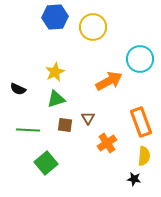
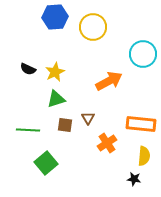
cyan circle: moved 3 px right, 5 px up
black semicircle: moved 10 px right, 20 px up
orange rectangle: moved 2 px down; rotated 64 degrees counterclockwise
